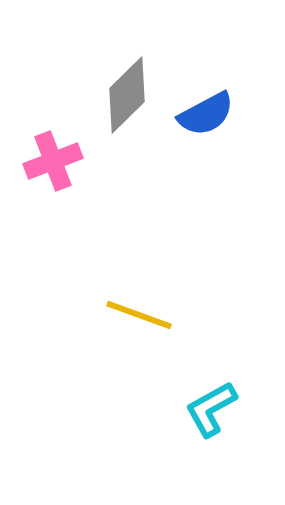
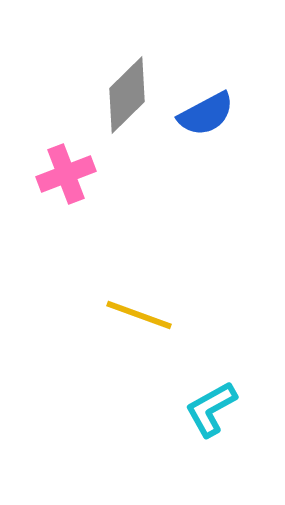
pink cross: moved 13 px right, 13 px down
